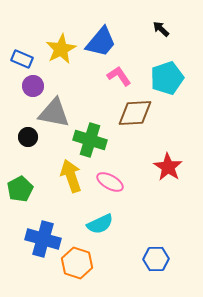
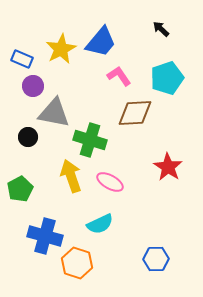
blue cross: moved 2 px right, 3 px up
